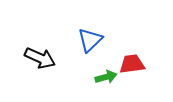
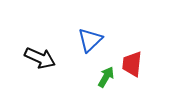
red trapezoid: rotated 76 degrees counterclockwise
green arrow: rotated 45 degrees counterclockwise
